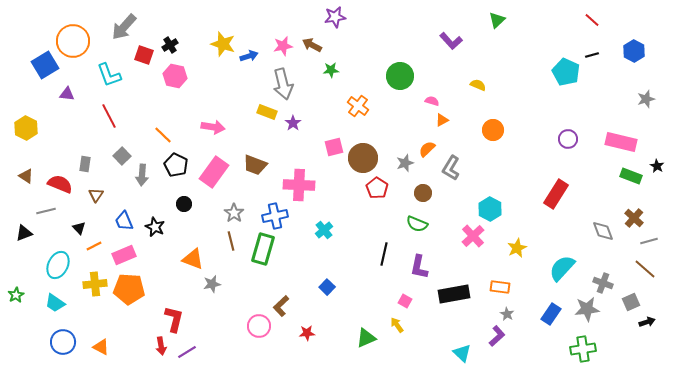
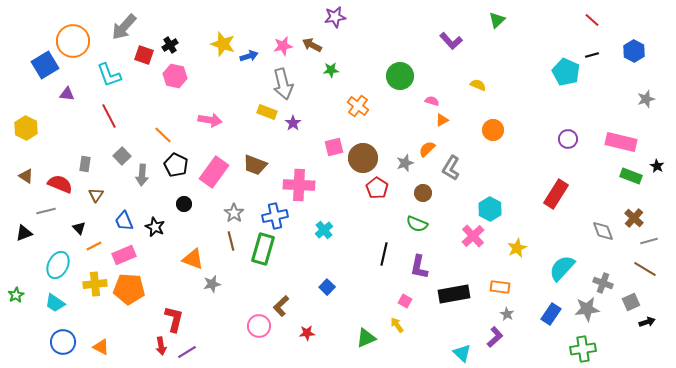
pink arrow at (213, 127): moved 3 px left, 7 px up
brown line at (645, 269): rotated 10 degrees counterclockwise
purple L-shape at (497, 336): moved 2 px left, 1 px down
